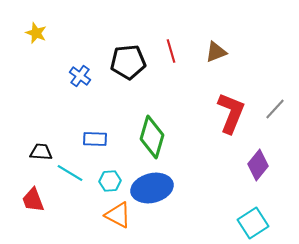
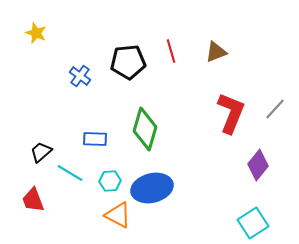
green diamond: moved 7 px left, 8 px up
black trapezoid: rotated 45 degrees counterclockwise
